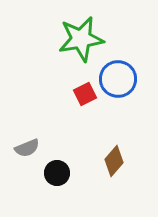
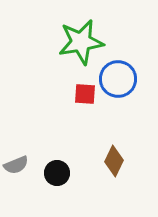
green star: moved 3 px down
red square: rotated 30 degrees clockwise
gray semicircle: moved 11 px left, 17 px down
brown diamond: rotated 16 degrees counterclockwise
